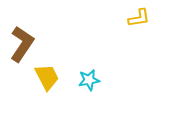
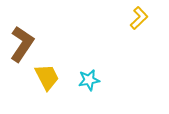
yellow L-shape: rotated 35 degrees counterclockwise
